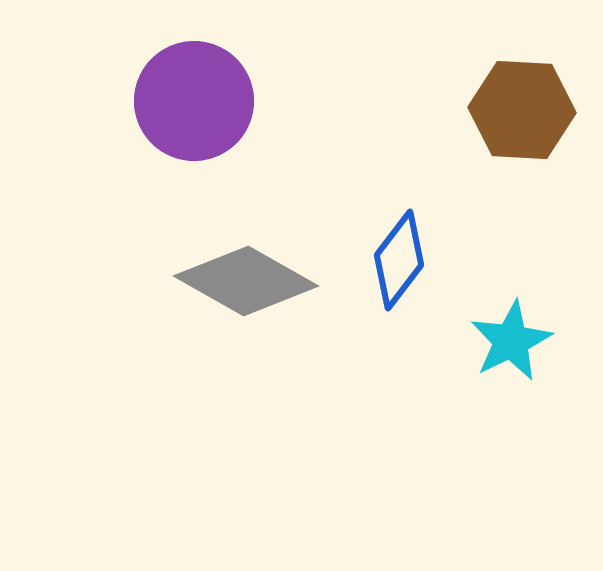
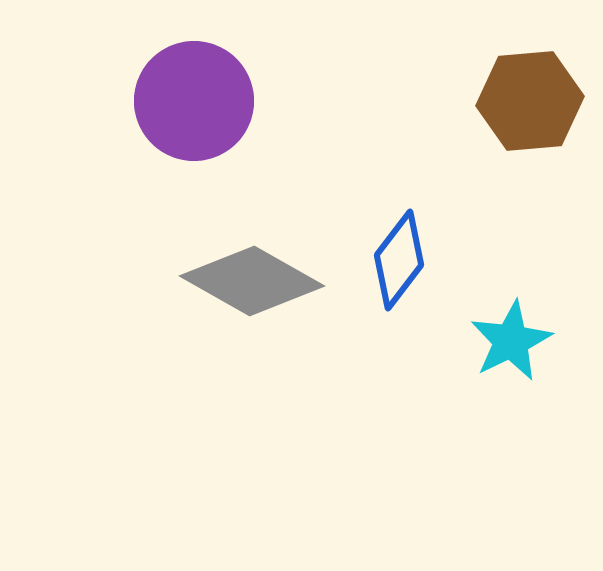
brown hexagon: moved 8 px right, 9 px up; rotated 8 degrees counterclockwise
gray diamond: moved 6 px right
